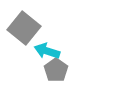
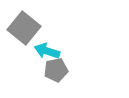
gray pentagon: rotated 25 degrees clockwise
